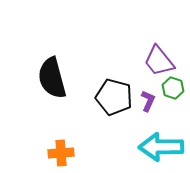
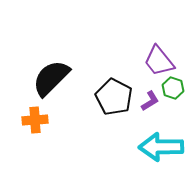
black semicircle: moved 1 px left; rotated 60 degrees clockwise
black pentagon: rotated 12 degrees clockwise
purple L-shape: moved 2 px right; rotated 35 degrees clockwise
orange cross: moved 26 px left, 33 px up
